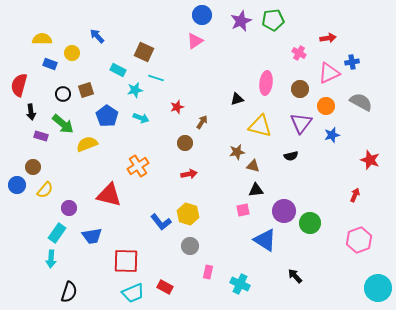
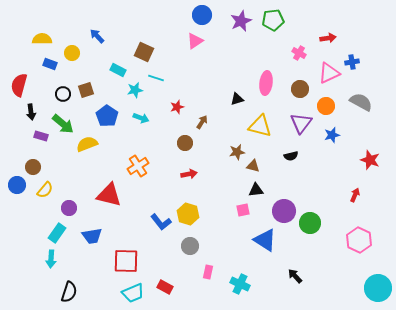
pink hexagon at (359, 240): rotated 15 degrees counterclockwise
